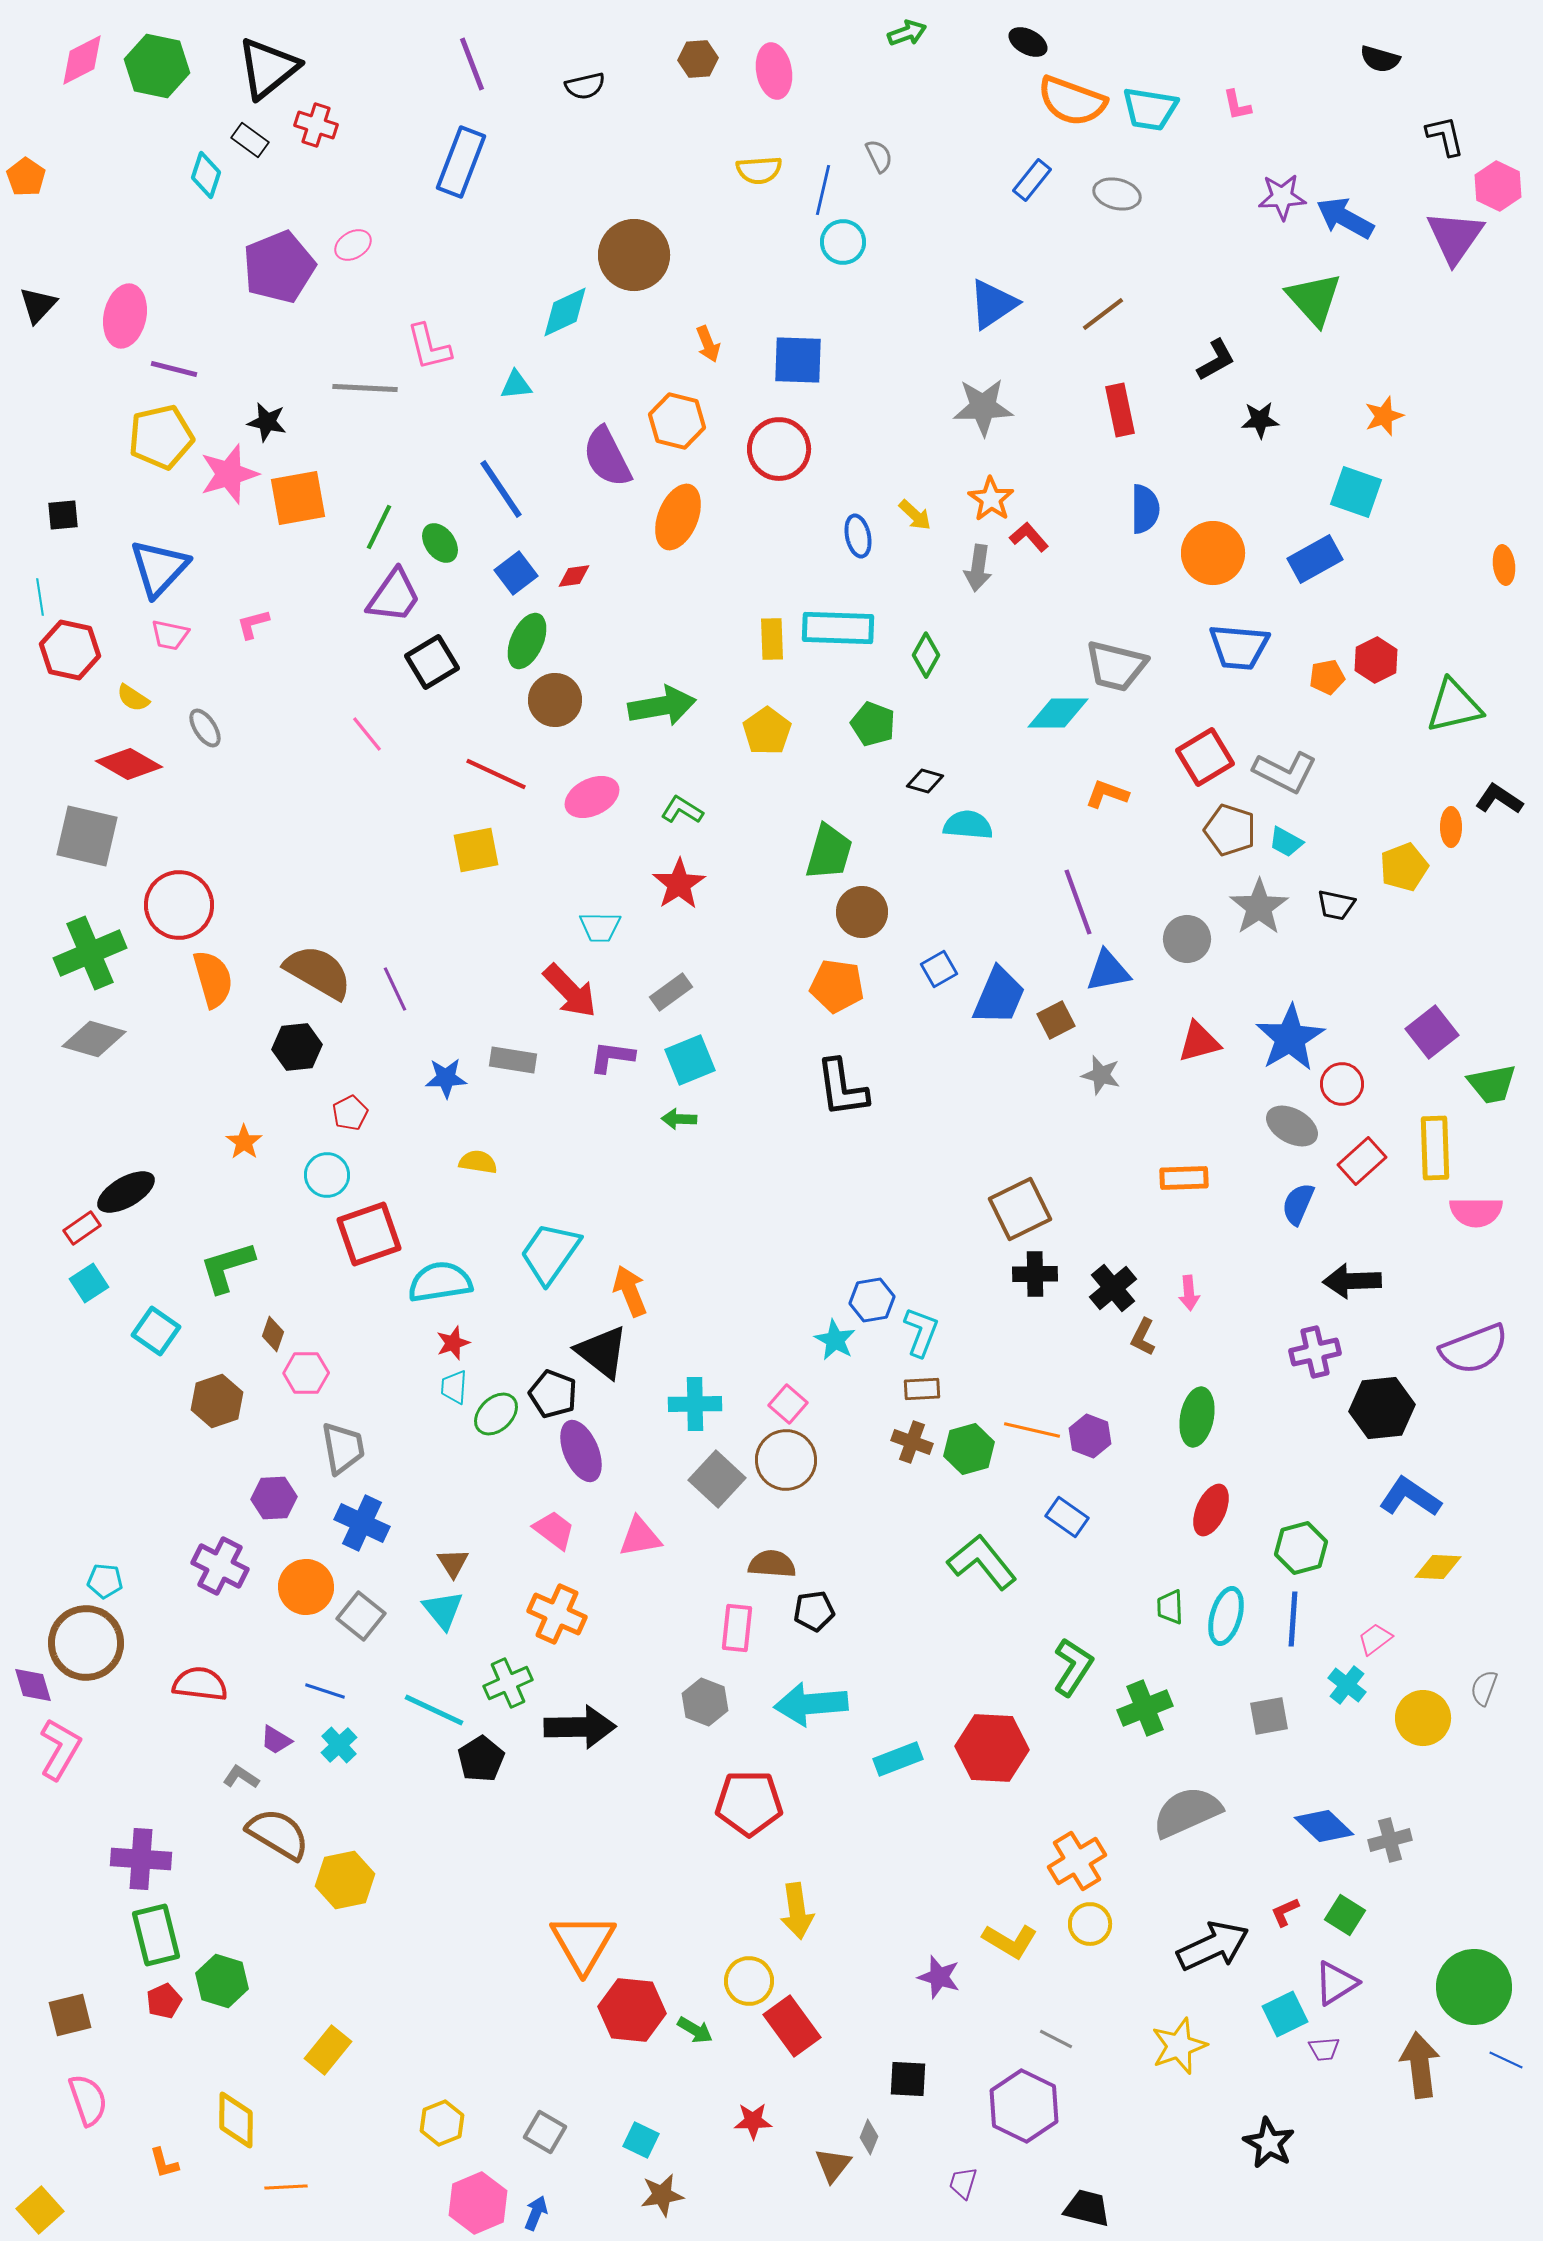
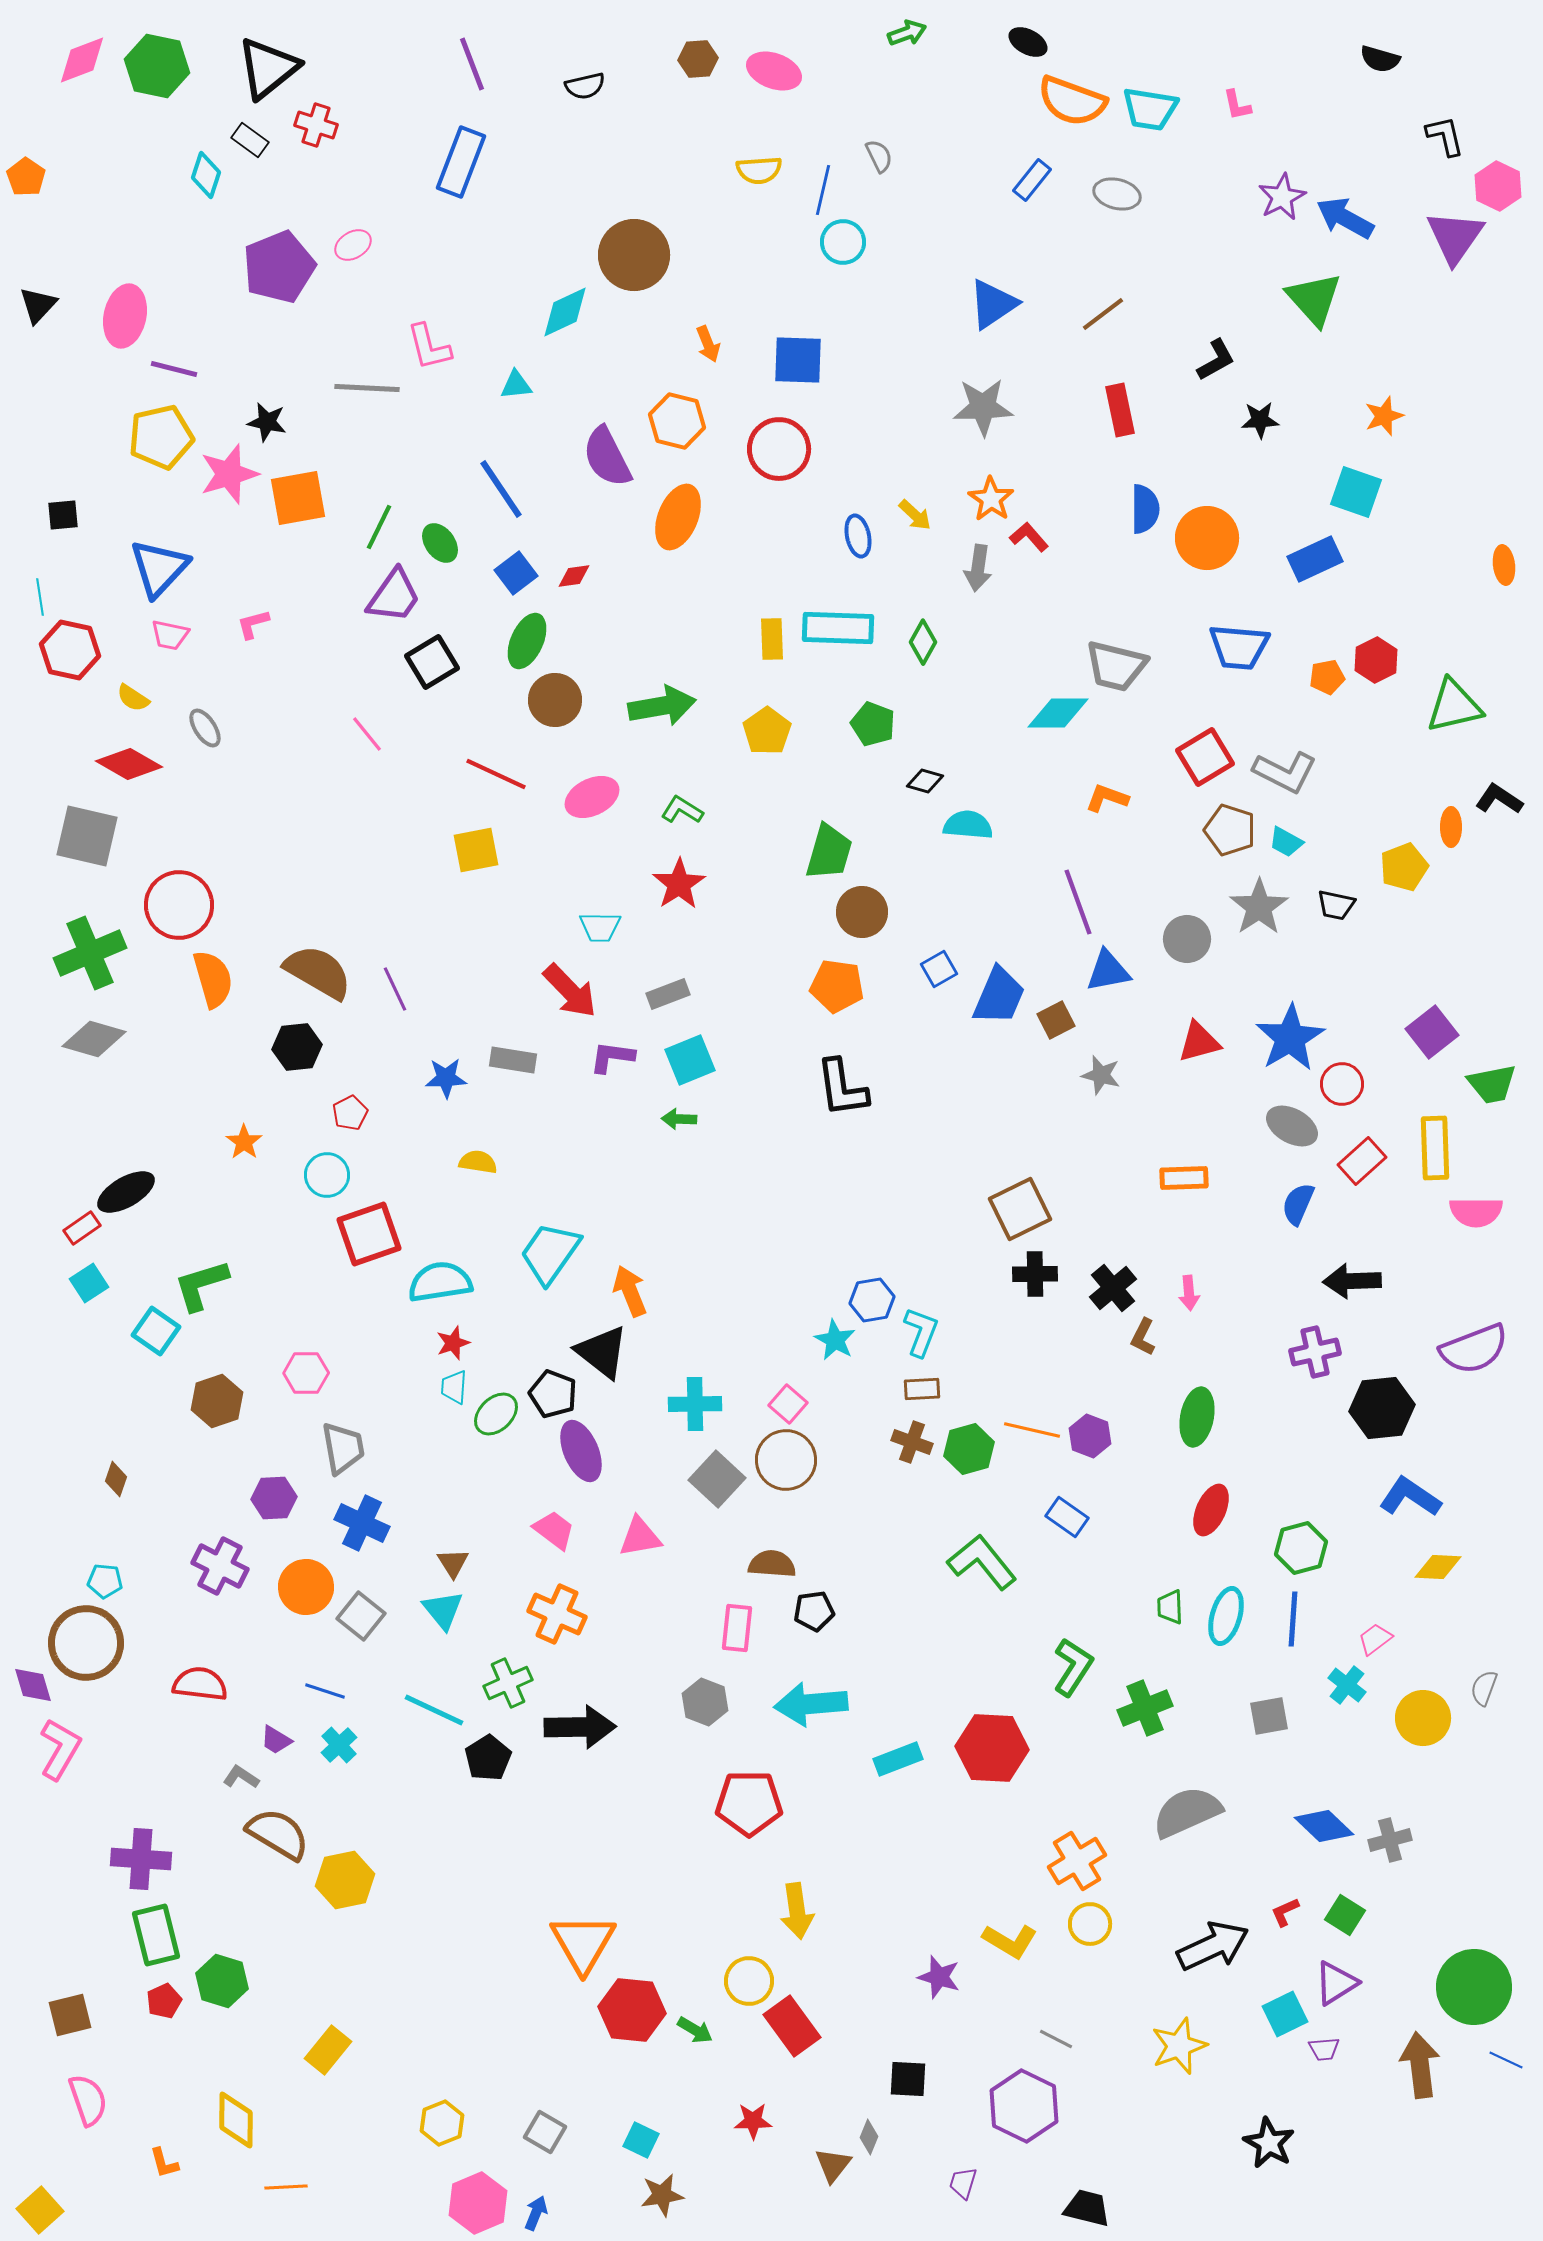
pink diamond at (82, 60): rotated 6 degrees clockwise
pink ellipse at (774, 71): rotated 60 degrees counterclockwise
purple star at (1282, 197): rotated 24 degrees counterclockwise
gray line at (365, 388): moved 2 px right
orange circle at (1213, 553): moved 6 px left, 15 px up
blue rectangle at (1315, 559): rotated 4 degrees clockwise
green diamond at (926, 655): moved 3 px left, 13 px up
orange L-shape at (1107, 794): moved 4 px down
gray rectangle at (671, 992): moved 3 px left, 2 px down; rotated 15 degrees clockwise
green L-shape at (227, 1267): moved 26 px left, 18 px down
brown diamond at (273, 1334): moved 157 px left, 145 px down
black pentagon at (481, 1759): moved 7 px right, 1 px up
